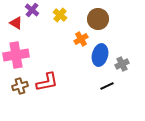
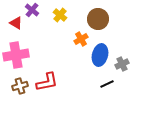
black line: moved 2 px up
